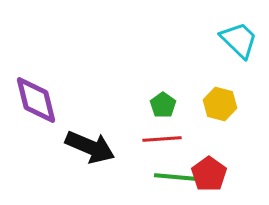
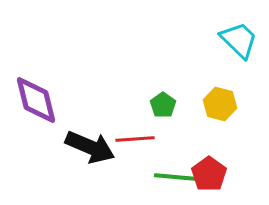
red line: moved 27 px left
